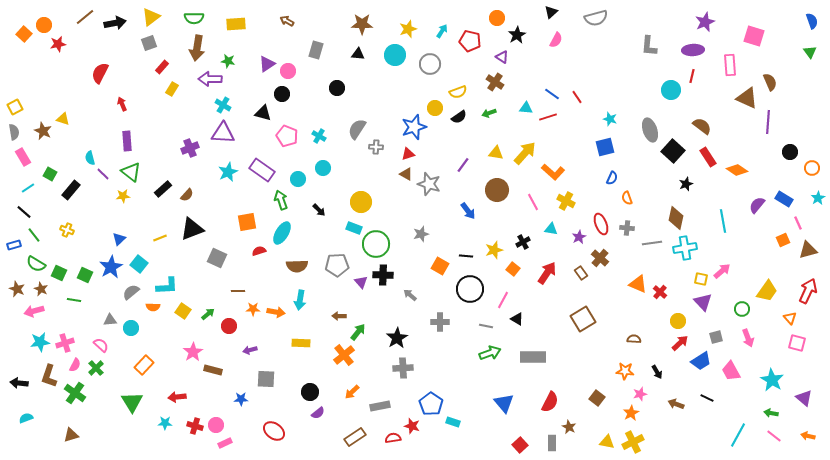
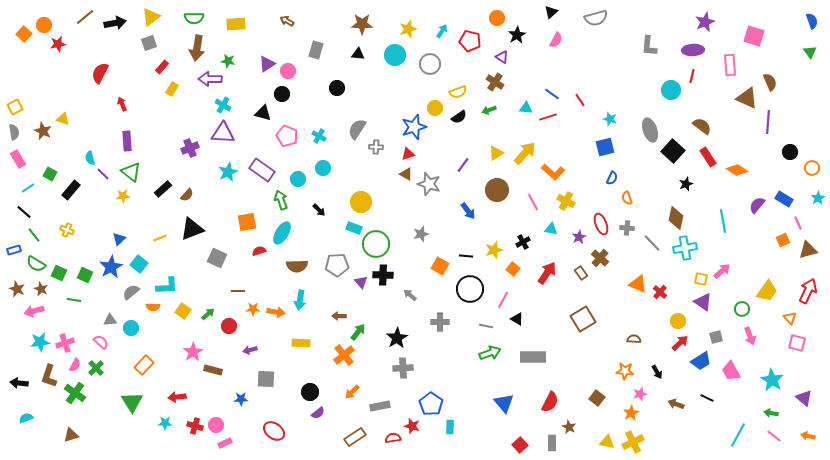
red line at (577, 97): moved 3 px right, 3 px down
green arrow at (489, 113): moved 3 px up
yellow triangle at (496, 153): rotated 42 degrees counterclockwise
pink rectangle at (23, 157): moved 5 px left, 2 px down
gray line at (652, 243): rotated 54 degrees clockwise
blue rectangle at (14, 245): moved 5 px down
purple triangle at (703, 302): rotated 12 degrees counterclockwise
pink arrow at (748, 338): moved 2 px right, 2 px up
pink semicircle at (101, 345): moved 3 px up
cyan rectangle at (453, 422): moved 3 px left, 5 px down; rotated 72 degrees clockwise
